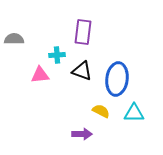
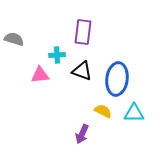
gray semicircle: rotated 18 degrees clockwise
yellow semicircle: moved 2 px right
purple arrow: rotated 114 degrees clockwise
